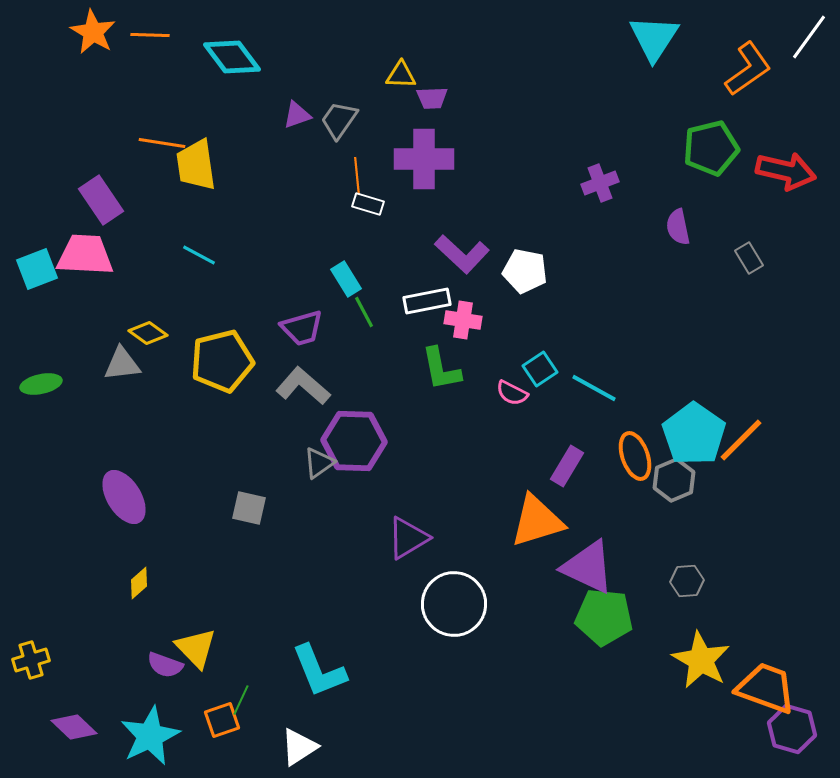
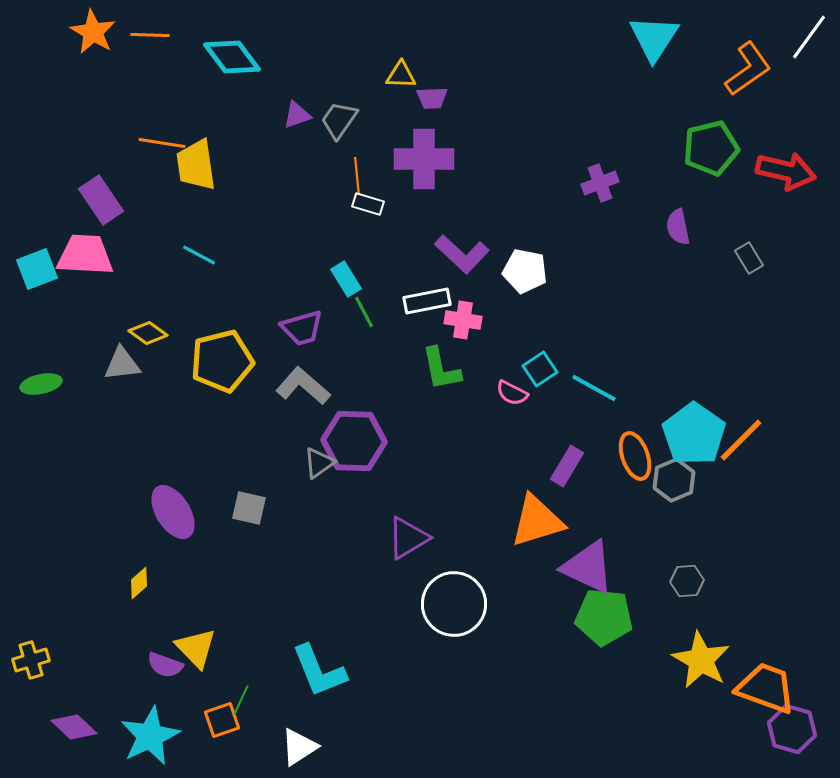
purple ellipse at (124, 497): moved 49 px right, 15 px down
